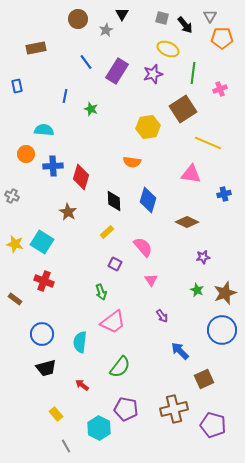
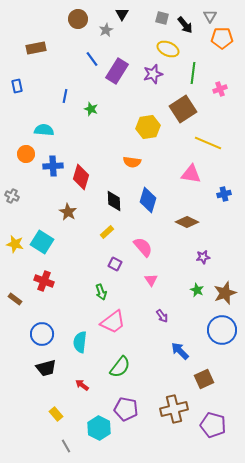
blue line at (86, 62): moved 6 px right, 3 px up
